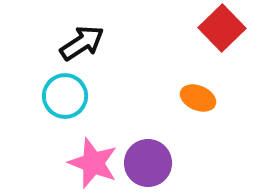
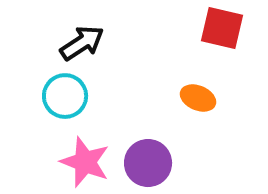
red square: rotated 33 degrees counterclockwise
pink star: moved 8 px left, 1 px up
